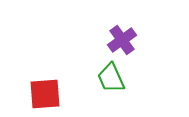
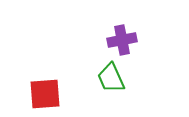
purple cross: rotated 24 degrees clockwise
